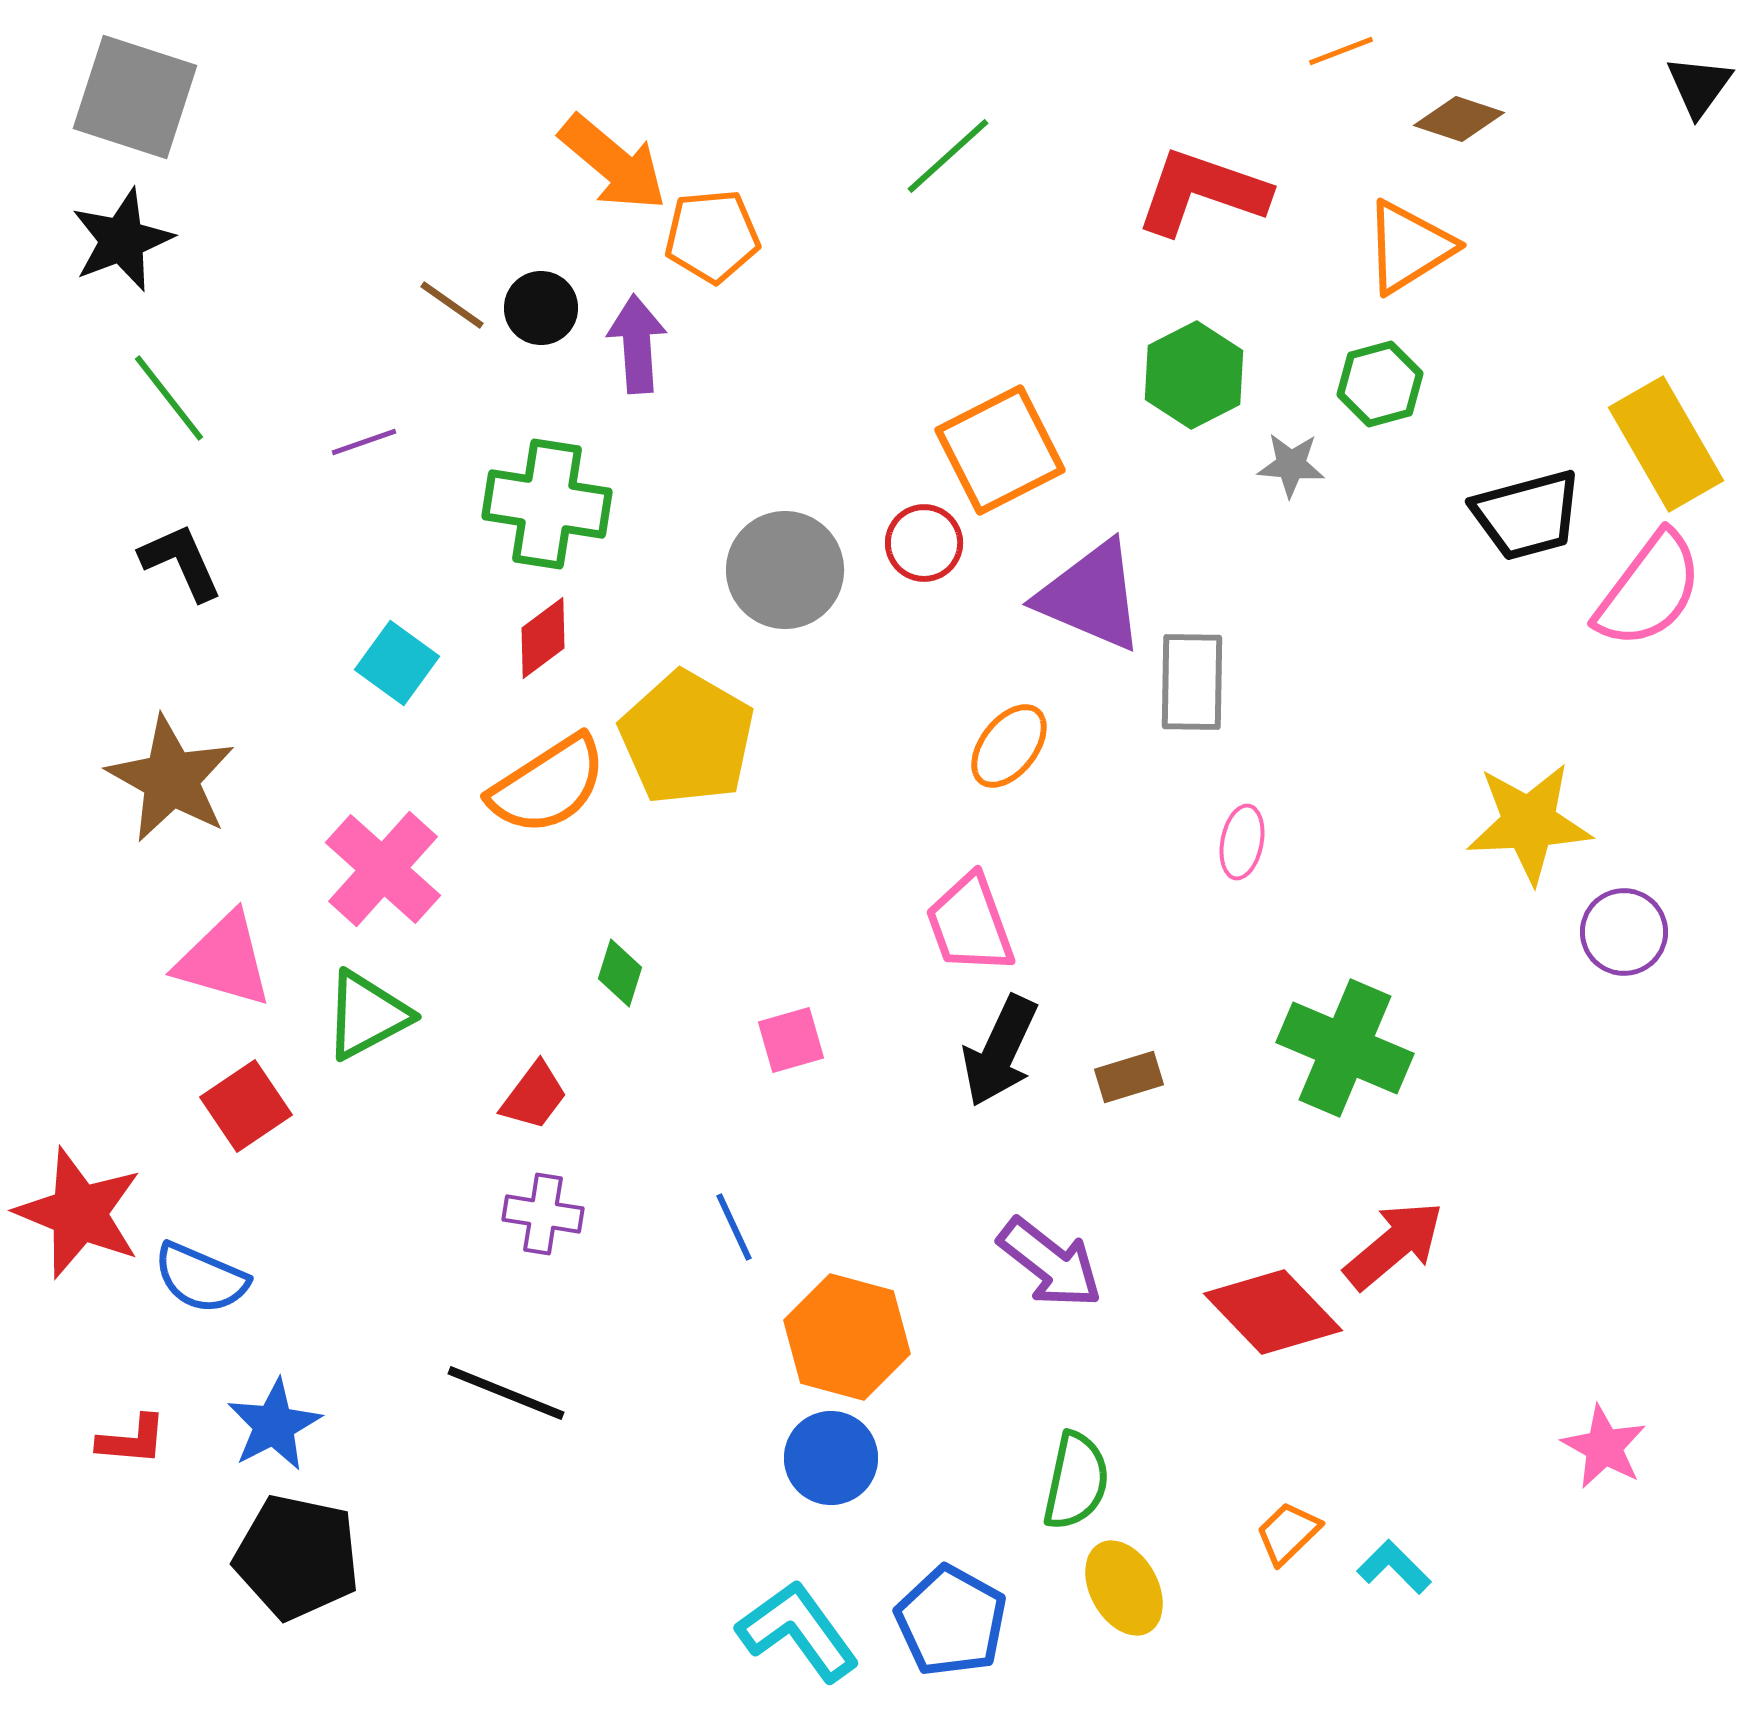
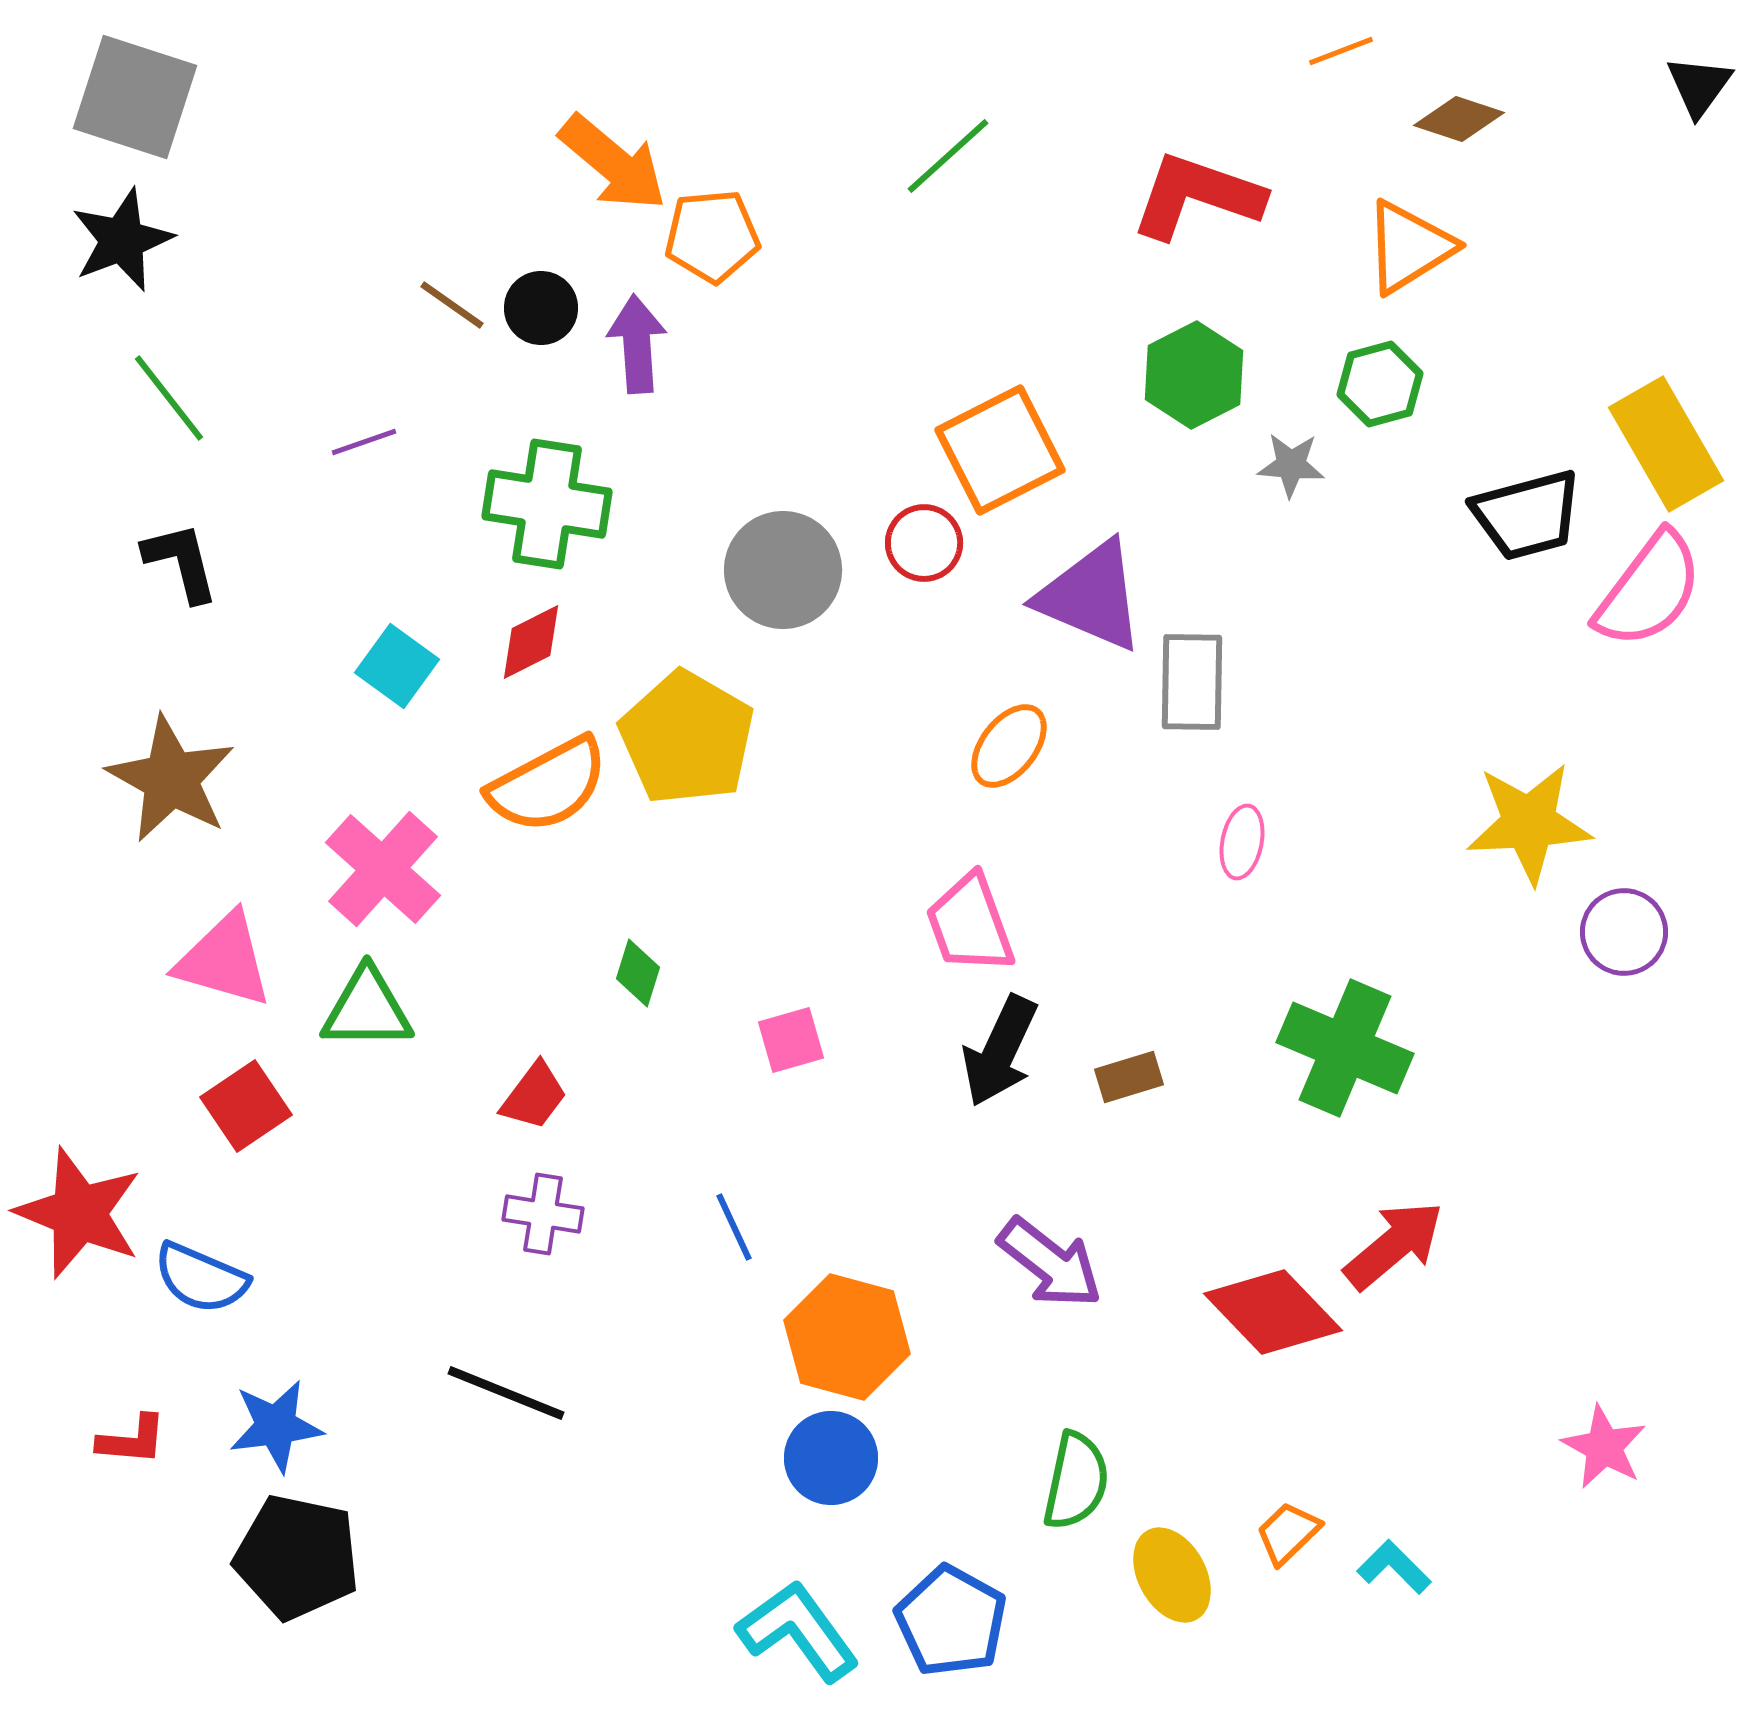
red L-shape at (1202, 192): moved 5 px left, 4 px down
black L-shape at (181, 562): rotated 10 degrees clockwise
gray circle at (785, 570): moved 2 px left
red diamond at (543, 638): moved 12 px left, 4 px down; rotated 10 degrees clockwise
cyan square at (397, 663): moved 3 px down
orange semicircle at (548, 785): rotated 5 degrees clockwise
green diamond at (620, 973): moved 18 px right
green triangle at (367, 1015): moved 6 px up; rotated 28 degrees clockwise
blue star at (274, 1425): moved 2 px right, 1 px down; rotated 20 degrees clockwise
yellow ellipse at (1124, 1588): moved 48 px right, 13 px up
